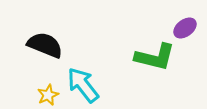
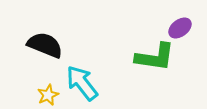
purple ellipse: moved 5 px left
green L-shape: rotated 6 degrees counterclockwise
cyan arrow: moved 1 px left, 2 px up
